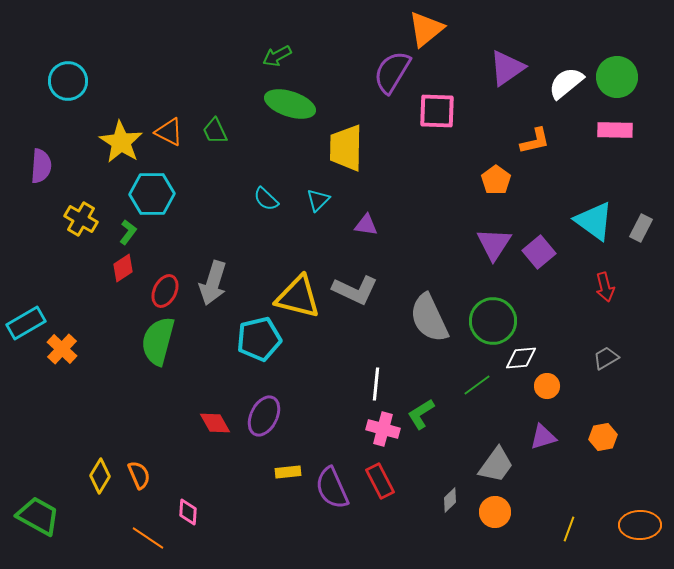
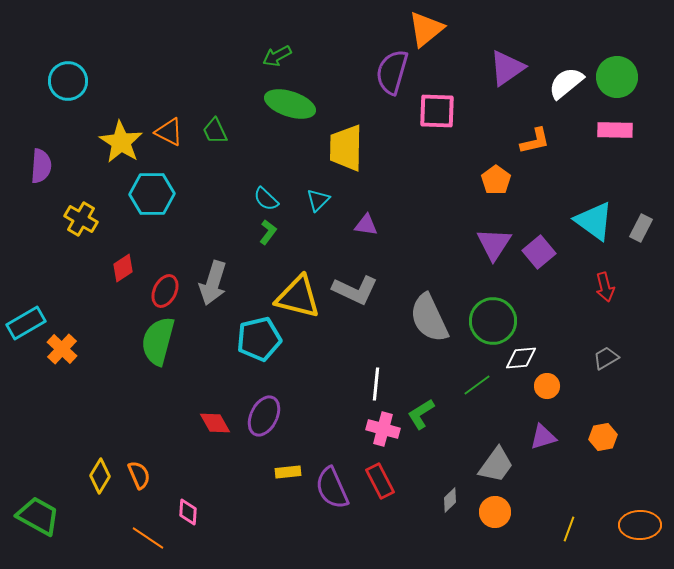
purple semicircle at (392, 72): rotated 15 degrees counterclockwise
green L-shape at (128, 232): moved 140 px right
